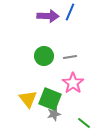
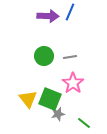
gray star: moved 4 px right
